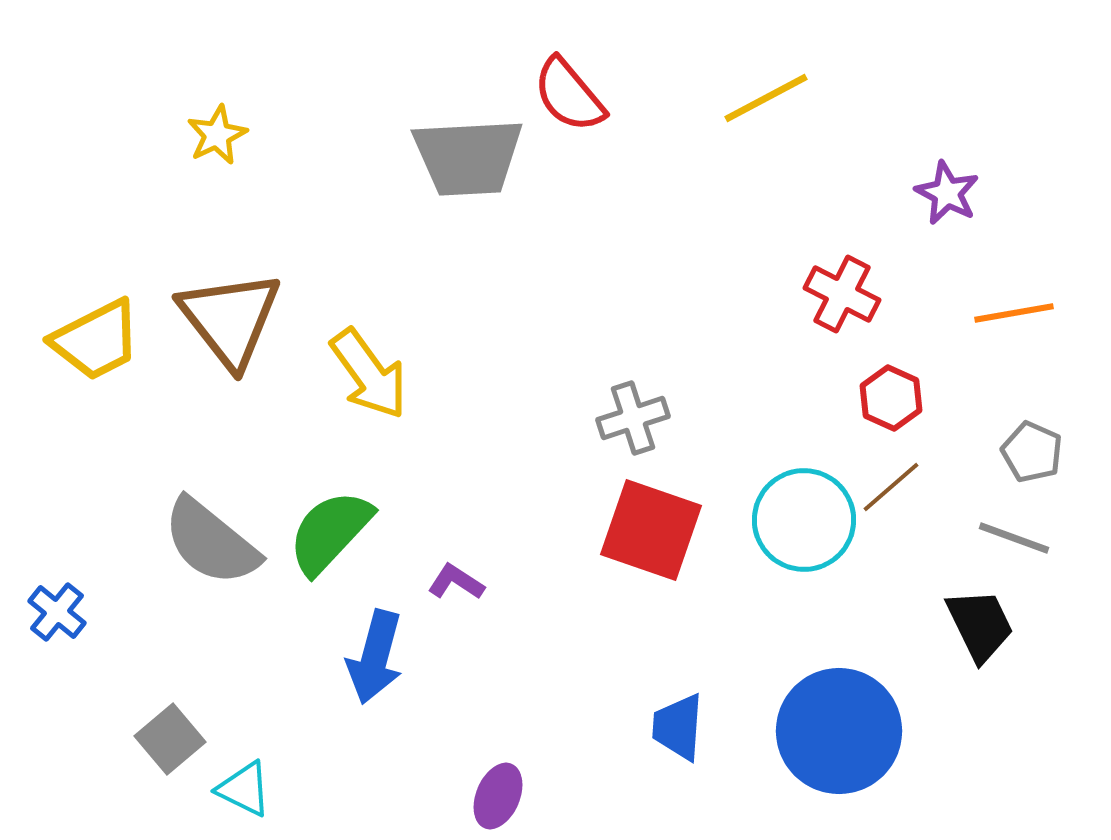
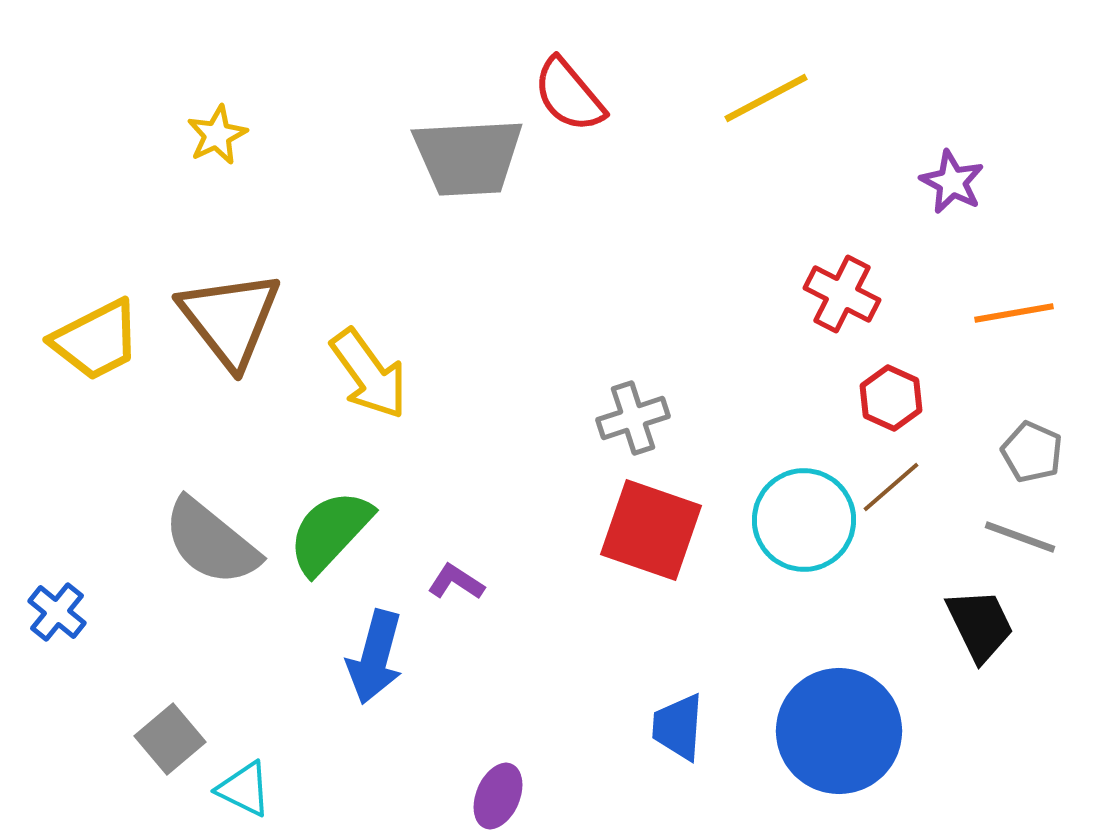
purple star: moved 5 px right, 11 px up
gray line: moved 6 px right, 1 px up
